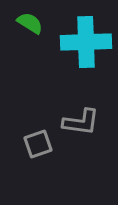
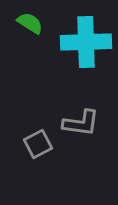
gray L-shape: moved 1 px down
gray square: rotated 8 degrees counterclockwise
